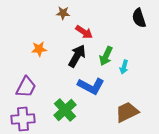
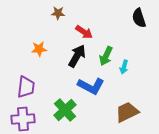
brown star: moved 5 px left
purple trapezoid: rotated 20 degrees counterclockwise
